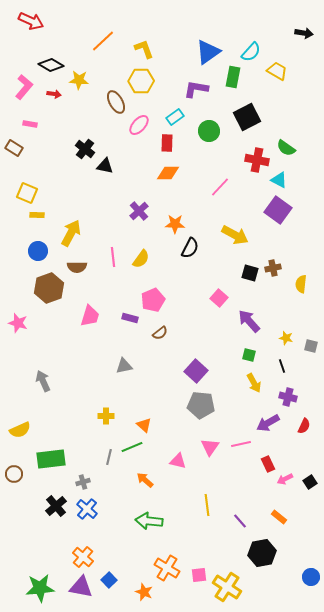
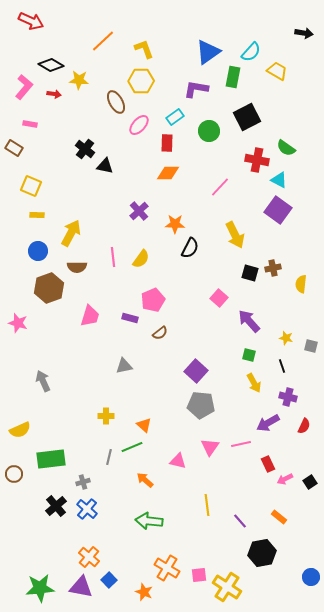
yellow square at (27, 193): moved 4 px right, 7 px up
yellow arrow at (235, 235): rotated 36 degrees clockwise
orange cross at (83, 557): moved 6 px right
